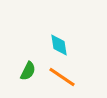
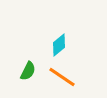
cyan diamond: rotated 60 degrees clockwise
